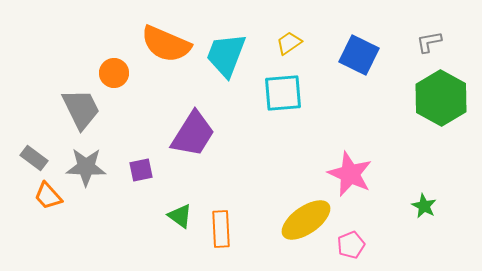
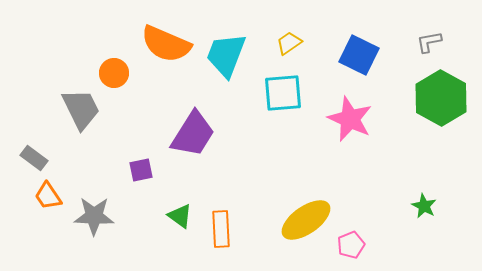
gray star: moved 8 px right, 49 px down
pink star: moved 55 px up
orange trapezoid: rotated 8 degrees clockwise
